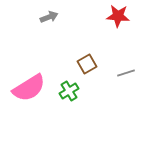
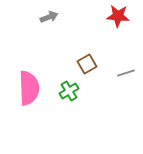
pink semicircle: rotated 60 degrees counterclockwise
